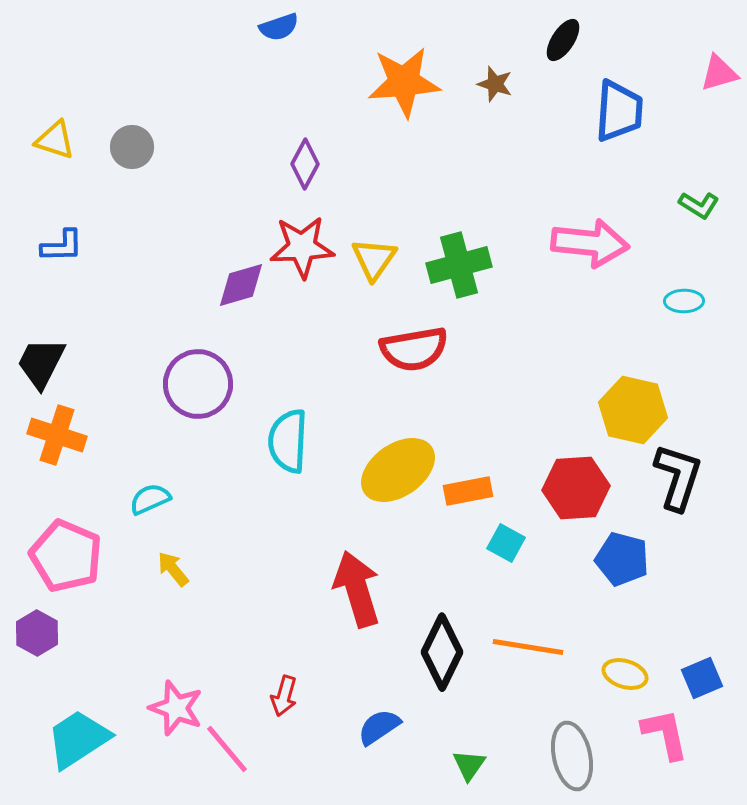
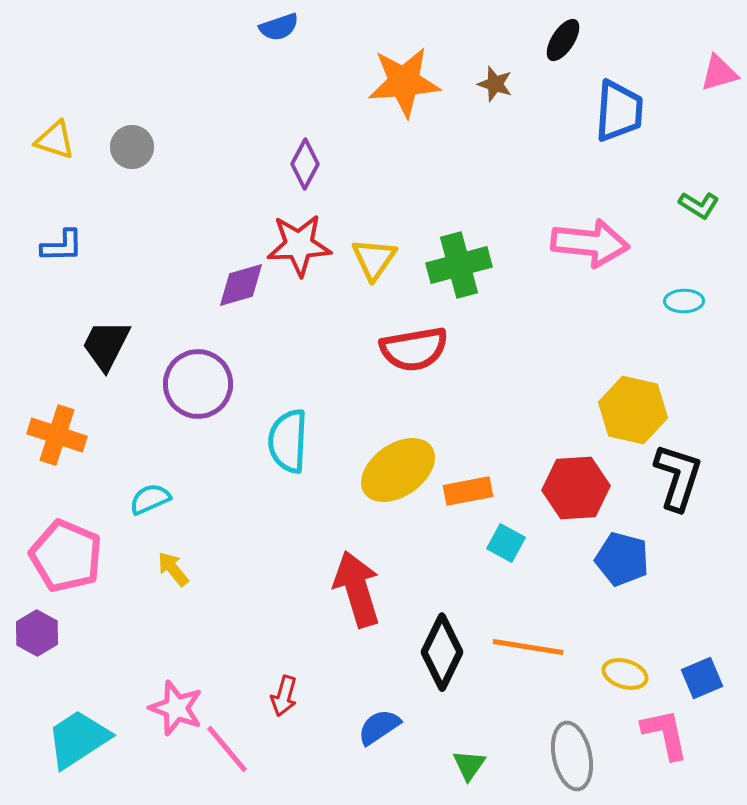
red star at (302, 247): moved 3 px left, 2 px up
black trapezoid at (41, 363): moved 65 px right, 18 px up
